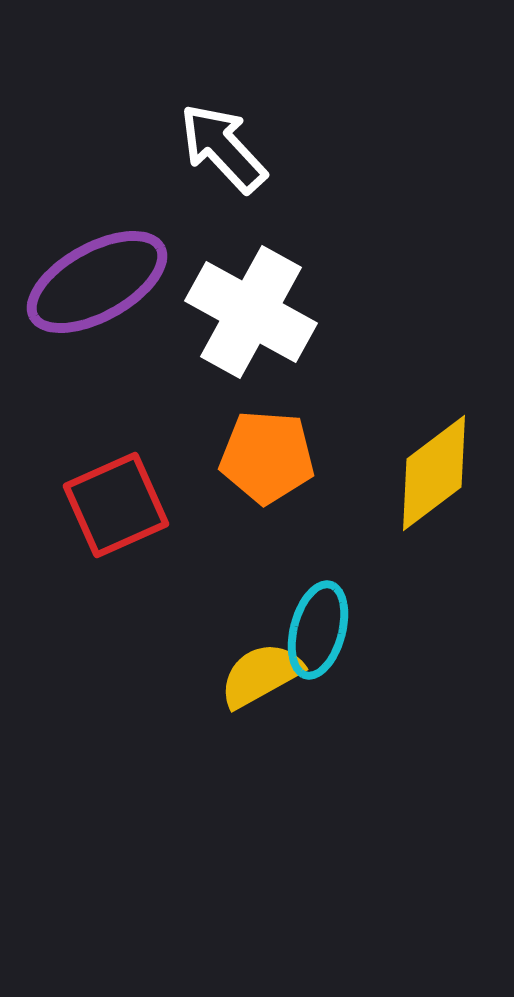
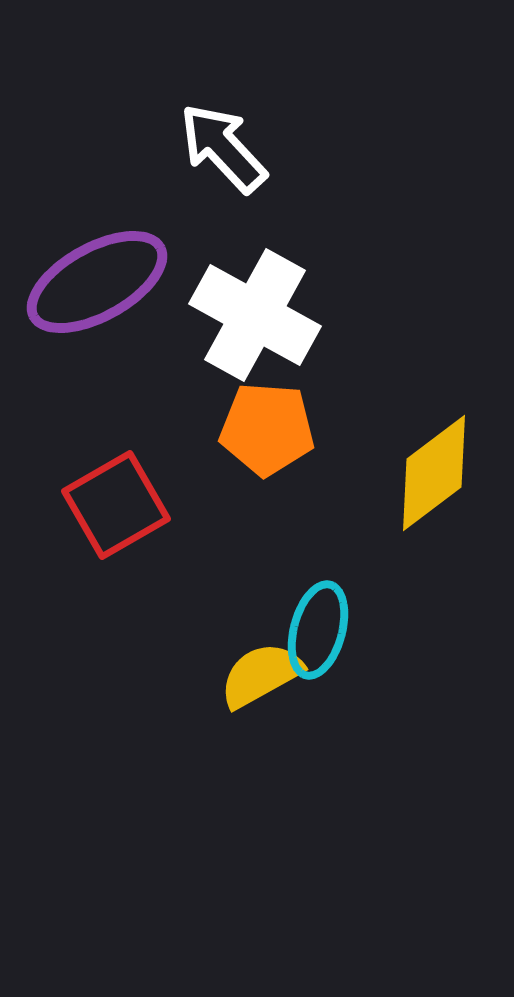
white cross: moved 4 px right, 3 px down
orange pentagon: moved 28 px up
red square: rotated 6 degrees counterclockwise
